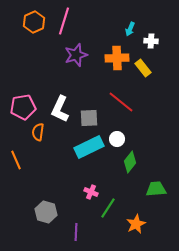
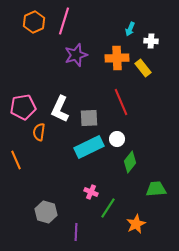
red line: rotated 28 degrees clockwise
orange semicircle: moved 1 px right
